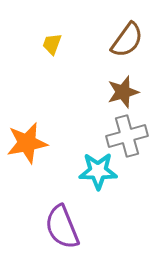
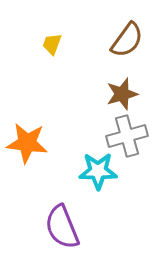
brown star: moved 1 px left, 2 px down
orange star: rotated 18 degrees clockwise
